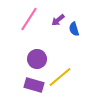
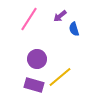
purple arrow: moved 2 px right, 4 px up
